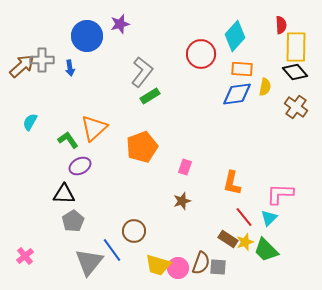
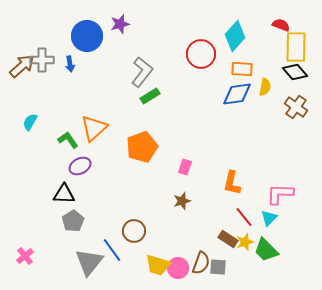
red semicircle: rotated 66 degrees counterclockwise
blue arrow: moved 4 px up
